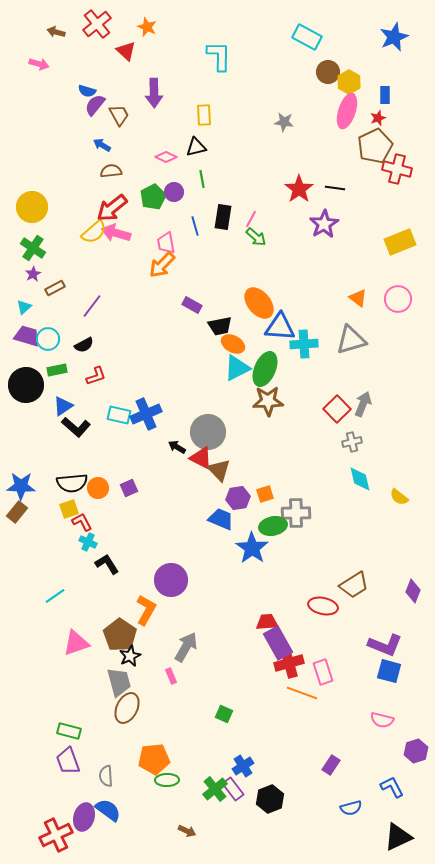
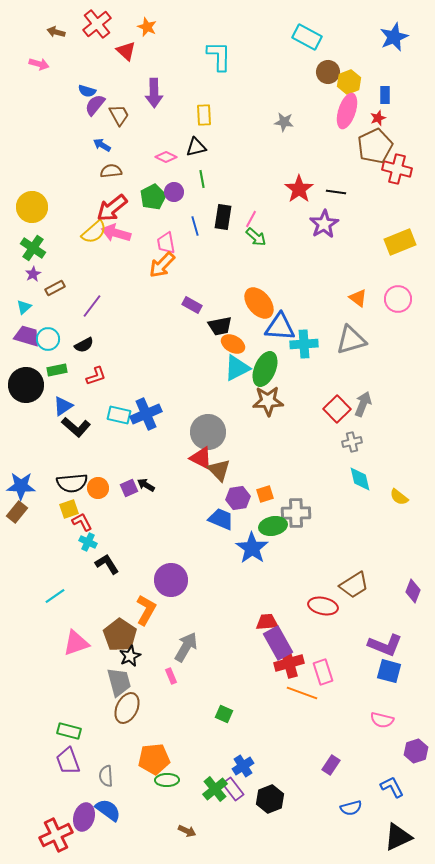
yellow hexagon at (349, 82): rotated 10 degrees clockwise
black line at (335, 188): moved 1 px right, 4 px down
black arrow at (177, 447): moved 31 px left, 38 px down
